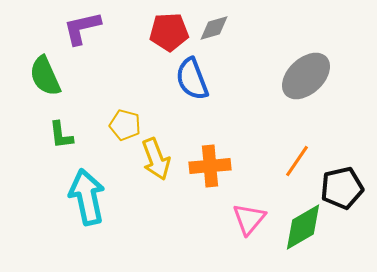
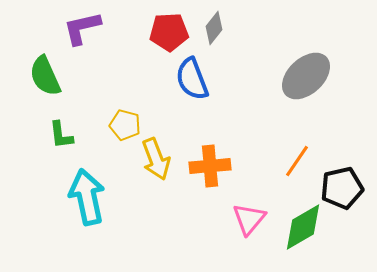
gray diamond: rotated 36 degrees counterclockwise
